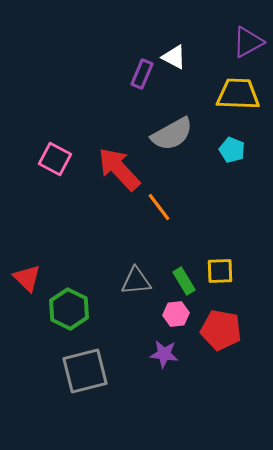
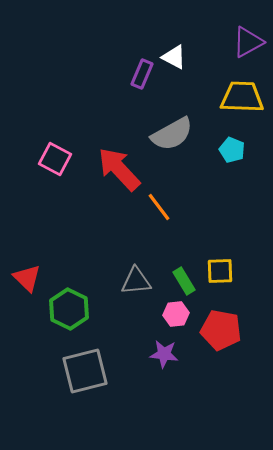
yellow trapezoid: moved 4 px right, 3 px down
